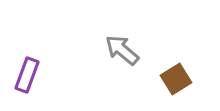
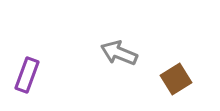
gray arrow: moved 3 px left, 3 px down; rotated 18 degrees counterclockwise
